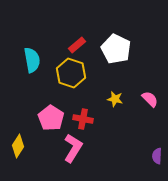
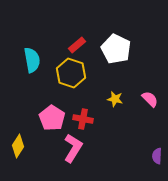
pink pentagon: moved 1 px right
